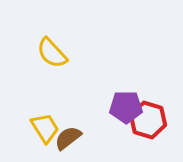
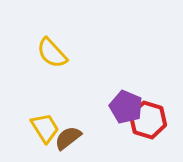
purple pentagon: rotated 24 degrees clockwise
